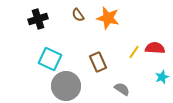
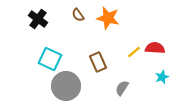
black cross: rotated 36 degrees counterclockwise
yellow line: rotated 16 degrees clockwise
gray semicircle: moved 1 px up; rotated 91 degrees counterclockwise
